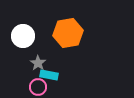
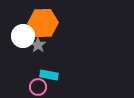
orange hexagon: moved 25 px left, 10 px up; rotated 8 degrees clockwise
gray star: moved 18 px up
